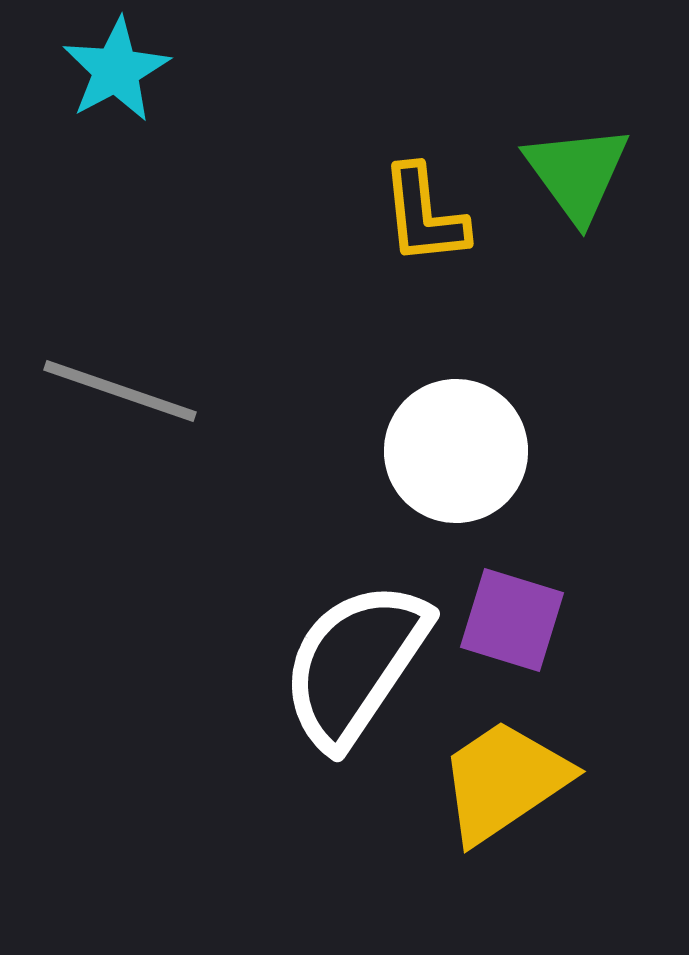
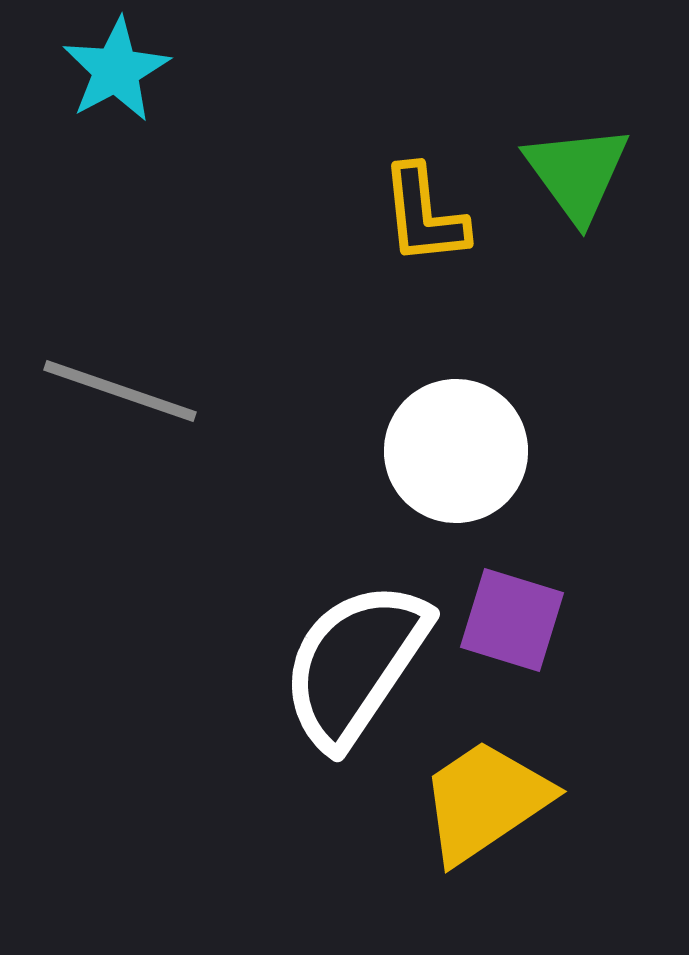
yellow trapezoid: moved 19 px left, 20 px down
